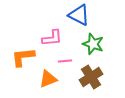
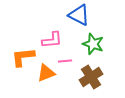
pink L-shape: moved 2 px down
orange triangle: moved 2 px left, 6 px up
